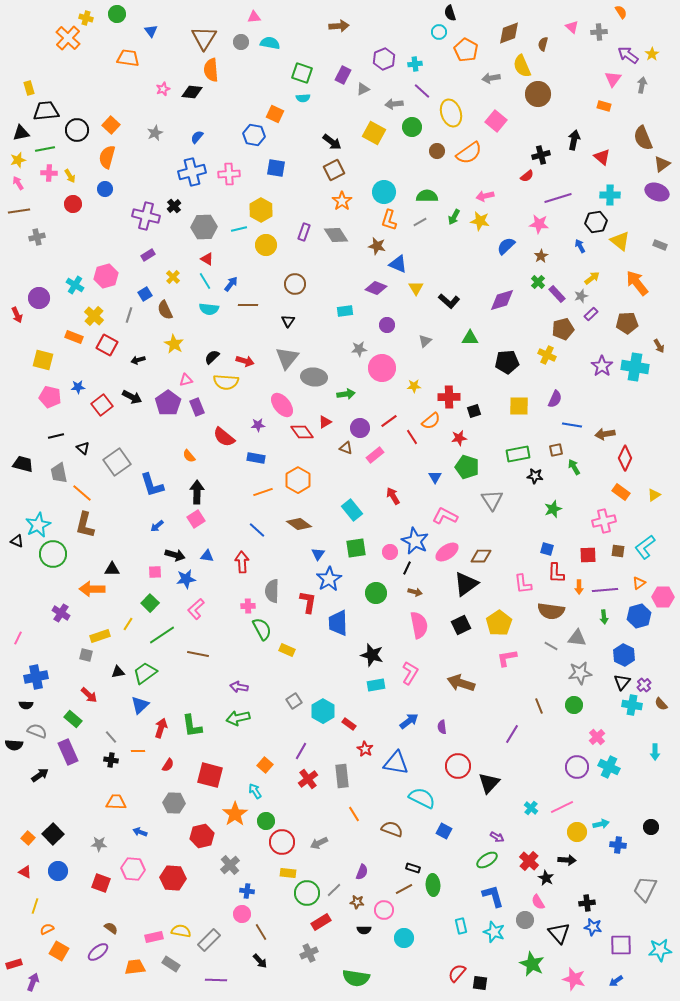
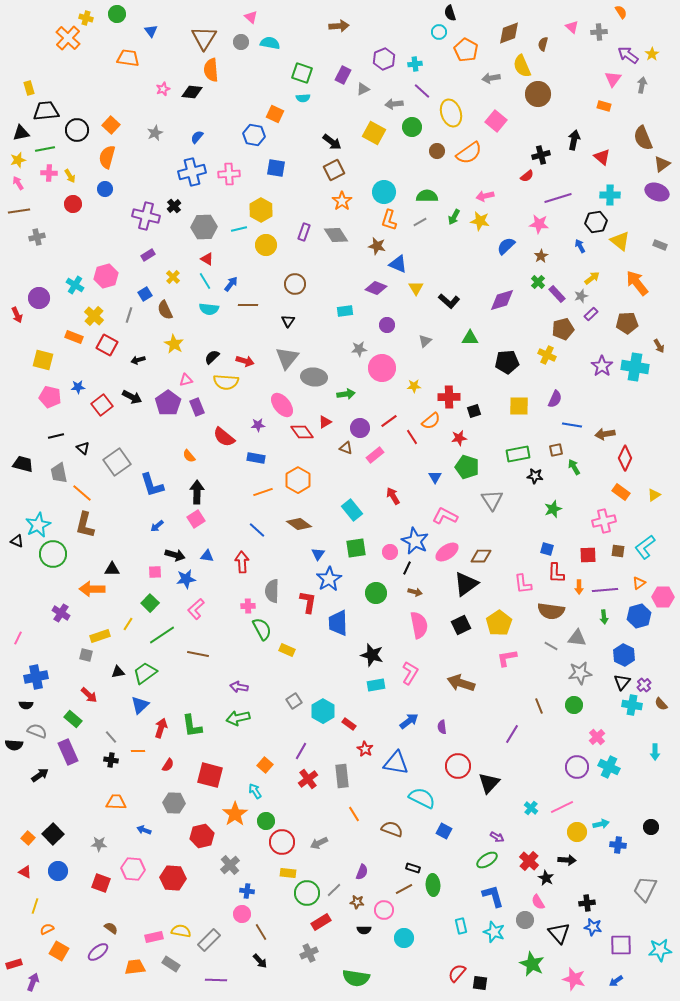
pink triangle at (254, 17): moved 3 px left; rotated 48 degrees clockwise
blue arrow at (140, 832): moved 4 px right, 2 px up
